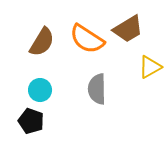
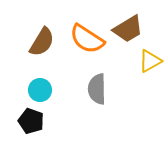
yellow triangle: moved 6 px up
